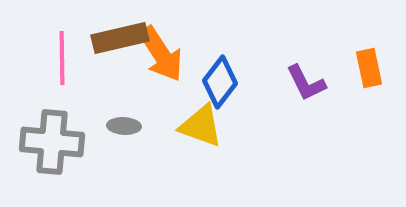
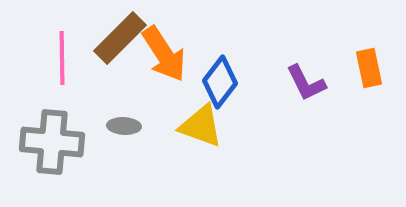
brown rectangle: rotated 32 degrees counterclockwise
orange arrow: moved 3 px right
